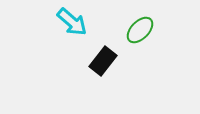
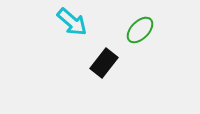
black rectangle: moved 1 px right, 2 px down
